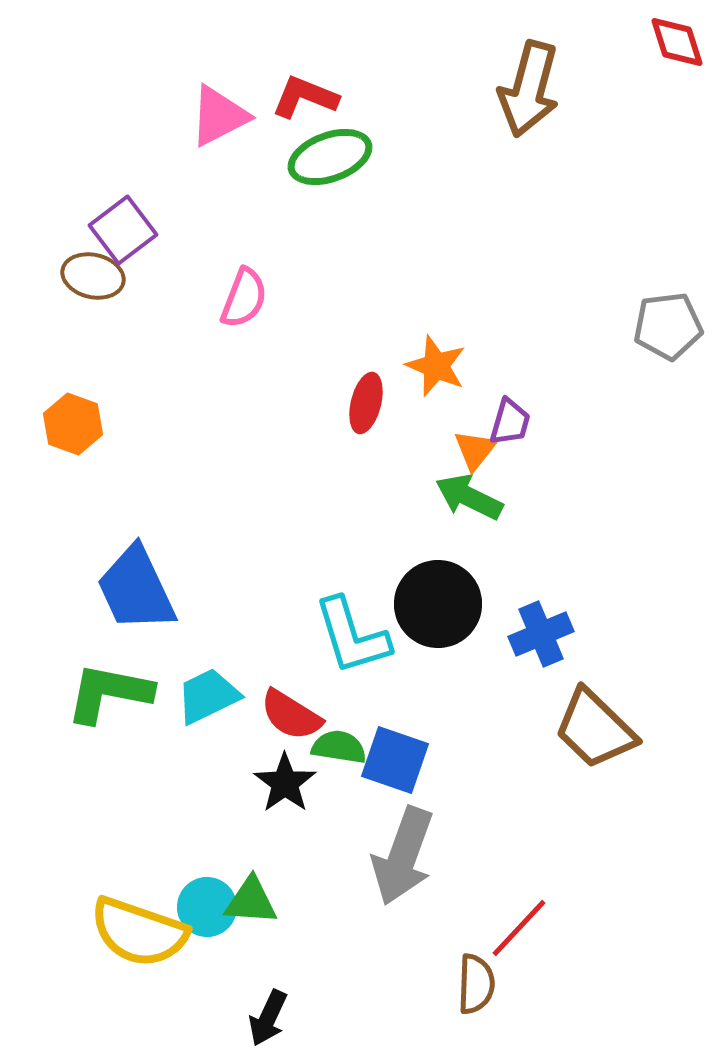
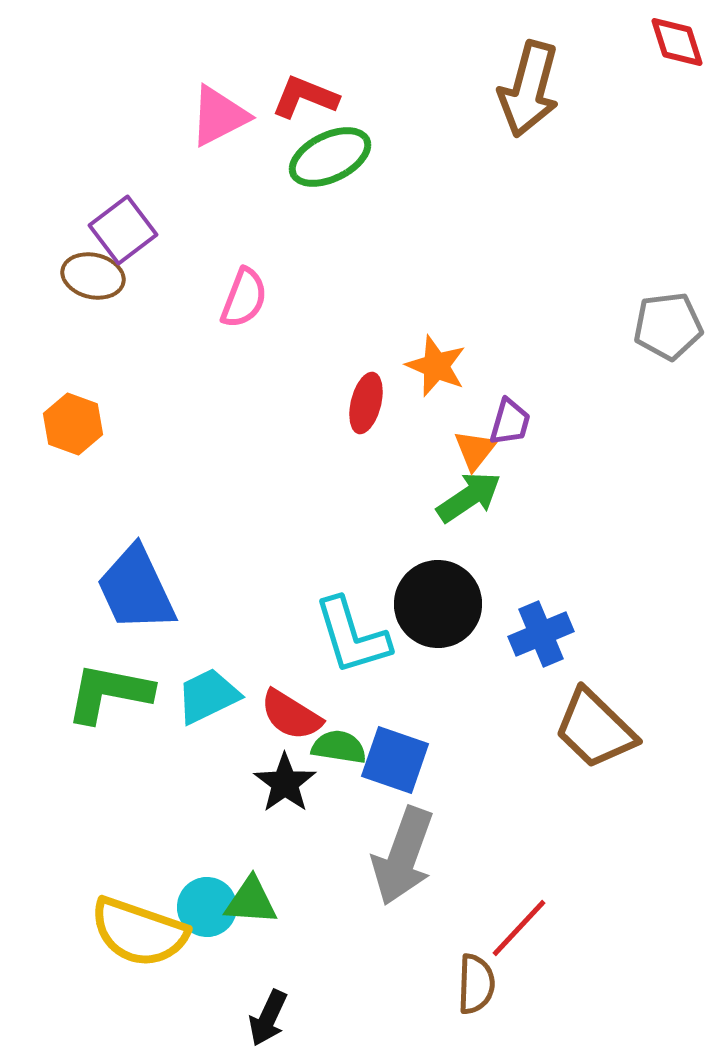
green ellipse: rotated 6 degrees counterclockwise
green arrow: rotated 120 degrees clockwise
